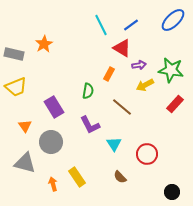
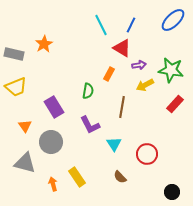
blue line: rotated 28 degrees counterclockwise
brown line: rotated 60 degrees clockwise
